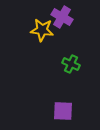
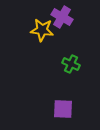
purple square: moved 2 px up
